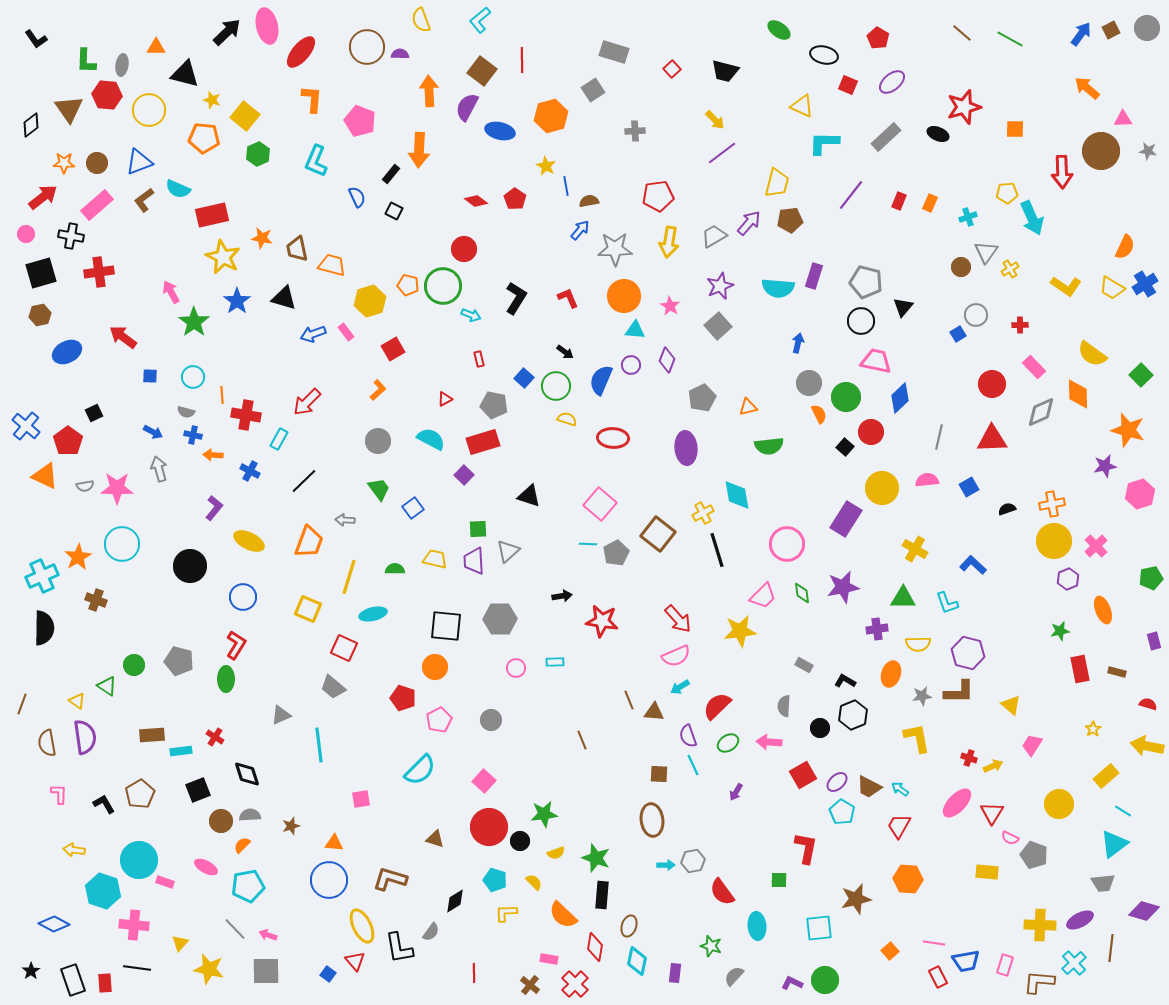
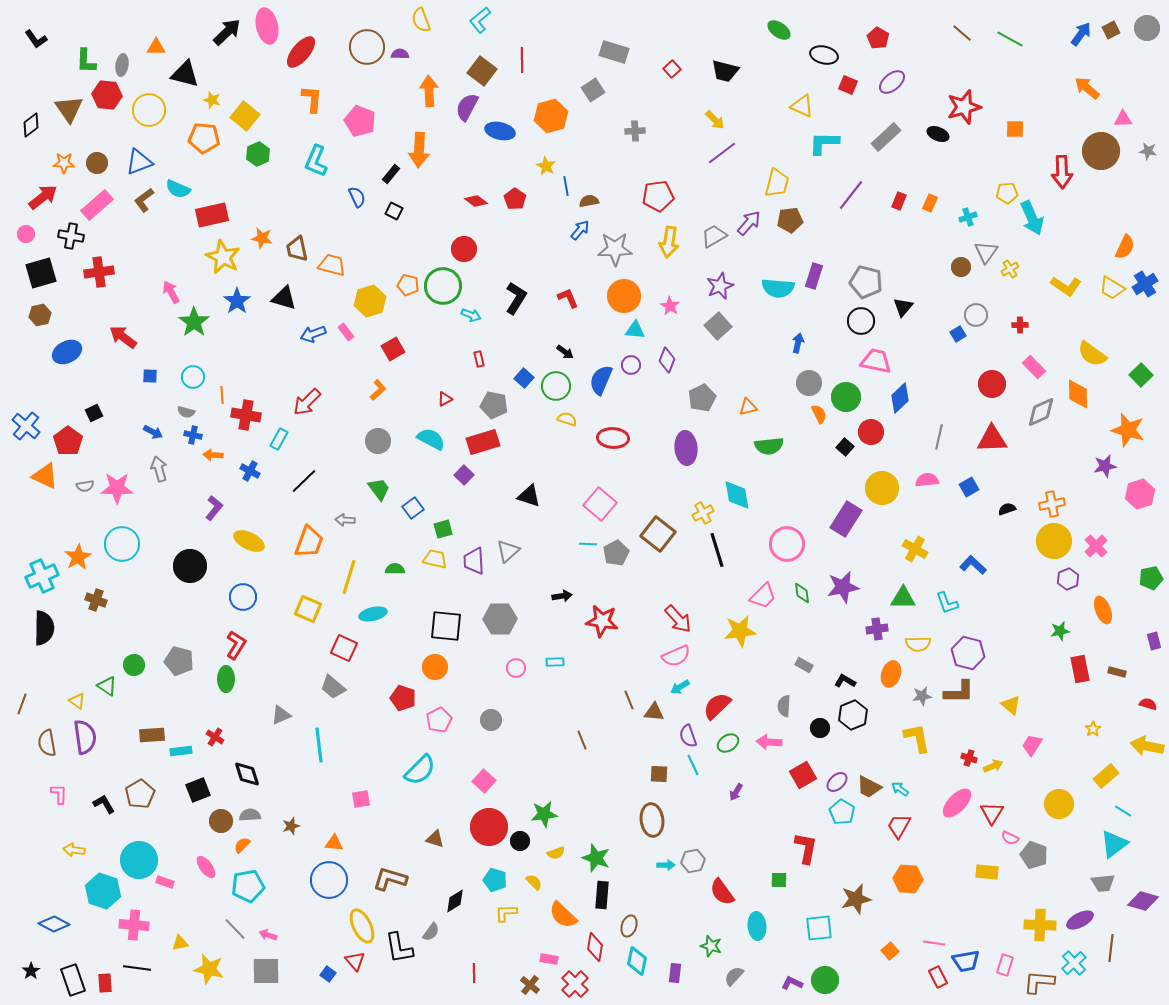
green square at (478, 529): moved 35 px left; rotated 12 degrees counterclockwise
pink ellipse at (206, 867): rotated 25 degrees clockwise
purple diamond at (1144, 911): moved 1 px left, 10 px up
yellow triangle at (180, 943): rotated 36 degrees clockwise
